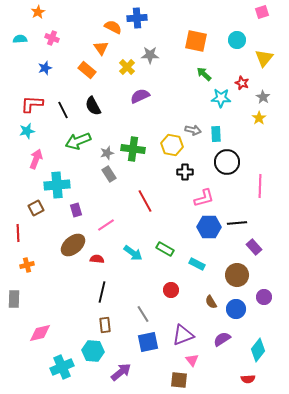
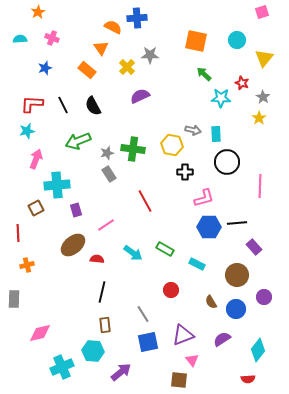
black line at (63, 110): moved 5 px up
